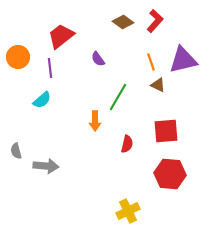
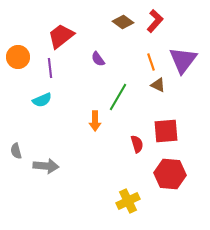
purple triangle: rotated 40 degrees counterclockwise
cyan semicircle: rotated 18 degrees clockwise
red semicircle: moved 10 px right; rotated 30 degrees counterclockwise
yellow cross: moved 10 px up
